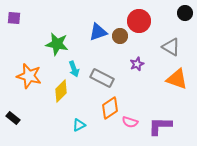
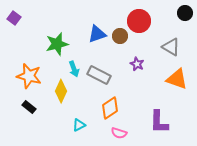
purple square: rotated 32 degrees clockwise
blue triangle: moved 1 px left, 2 px down
green star: rotated 25 degrees counterclockwise
purple star: rotated 24 degrees counterclockwise
gray rectangle: moved 3 px left, 3 px up
yellow diamond: rotated 20 degrees counterclockwise
black rectangle: moved 16 px right, 11 px up
pink semicircle: moved 11 px left, 11 px down
purple L-shape: moved 1 px left, 4 px up; rotated 90 degrees counterclockwise
